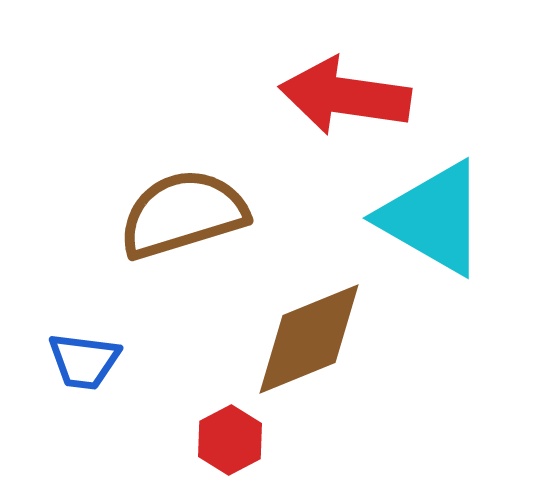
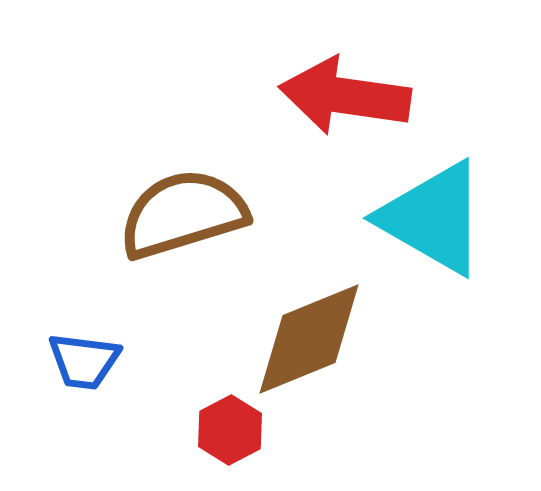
red hexagon: moved 10 px up
